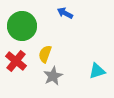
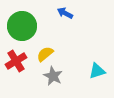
yellow semicircle: rotated 30 degrees clockwise
red cross: rotated 20 degrees clockwise
gray star: rotated 18 degrees counterclockwise
